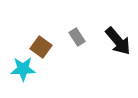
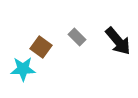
gray rectangle: rotated 12 degrees counterclockwise
